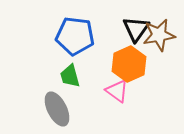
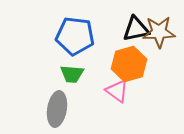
black triangle: rotated 44 degrees clockwise
brown star: moved 3 px up; rotated 8 degrees clockwise
orange hexagon: rotated 8 degrees clockwise
green trapezoid: moved 2 px right, 2 px up; rotated 70 degrees counterclockwise
gray ellipse: rotated 36 degrees clockwise
